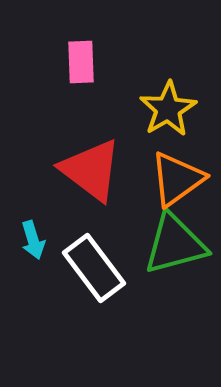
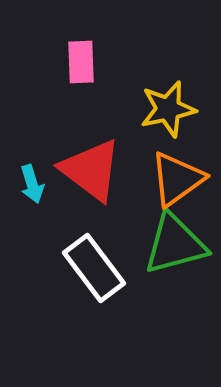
yellow star: rotated 18 degrees clockwise
cyan arrow: moved 1 px left, 56 px up
